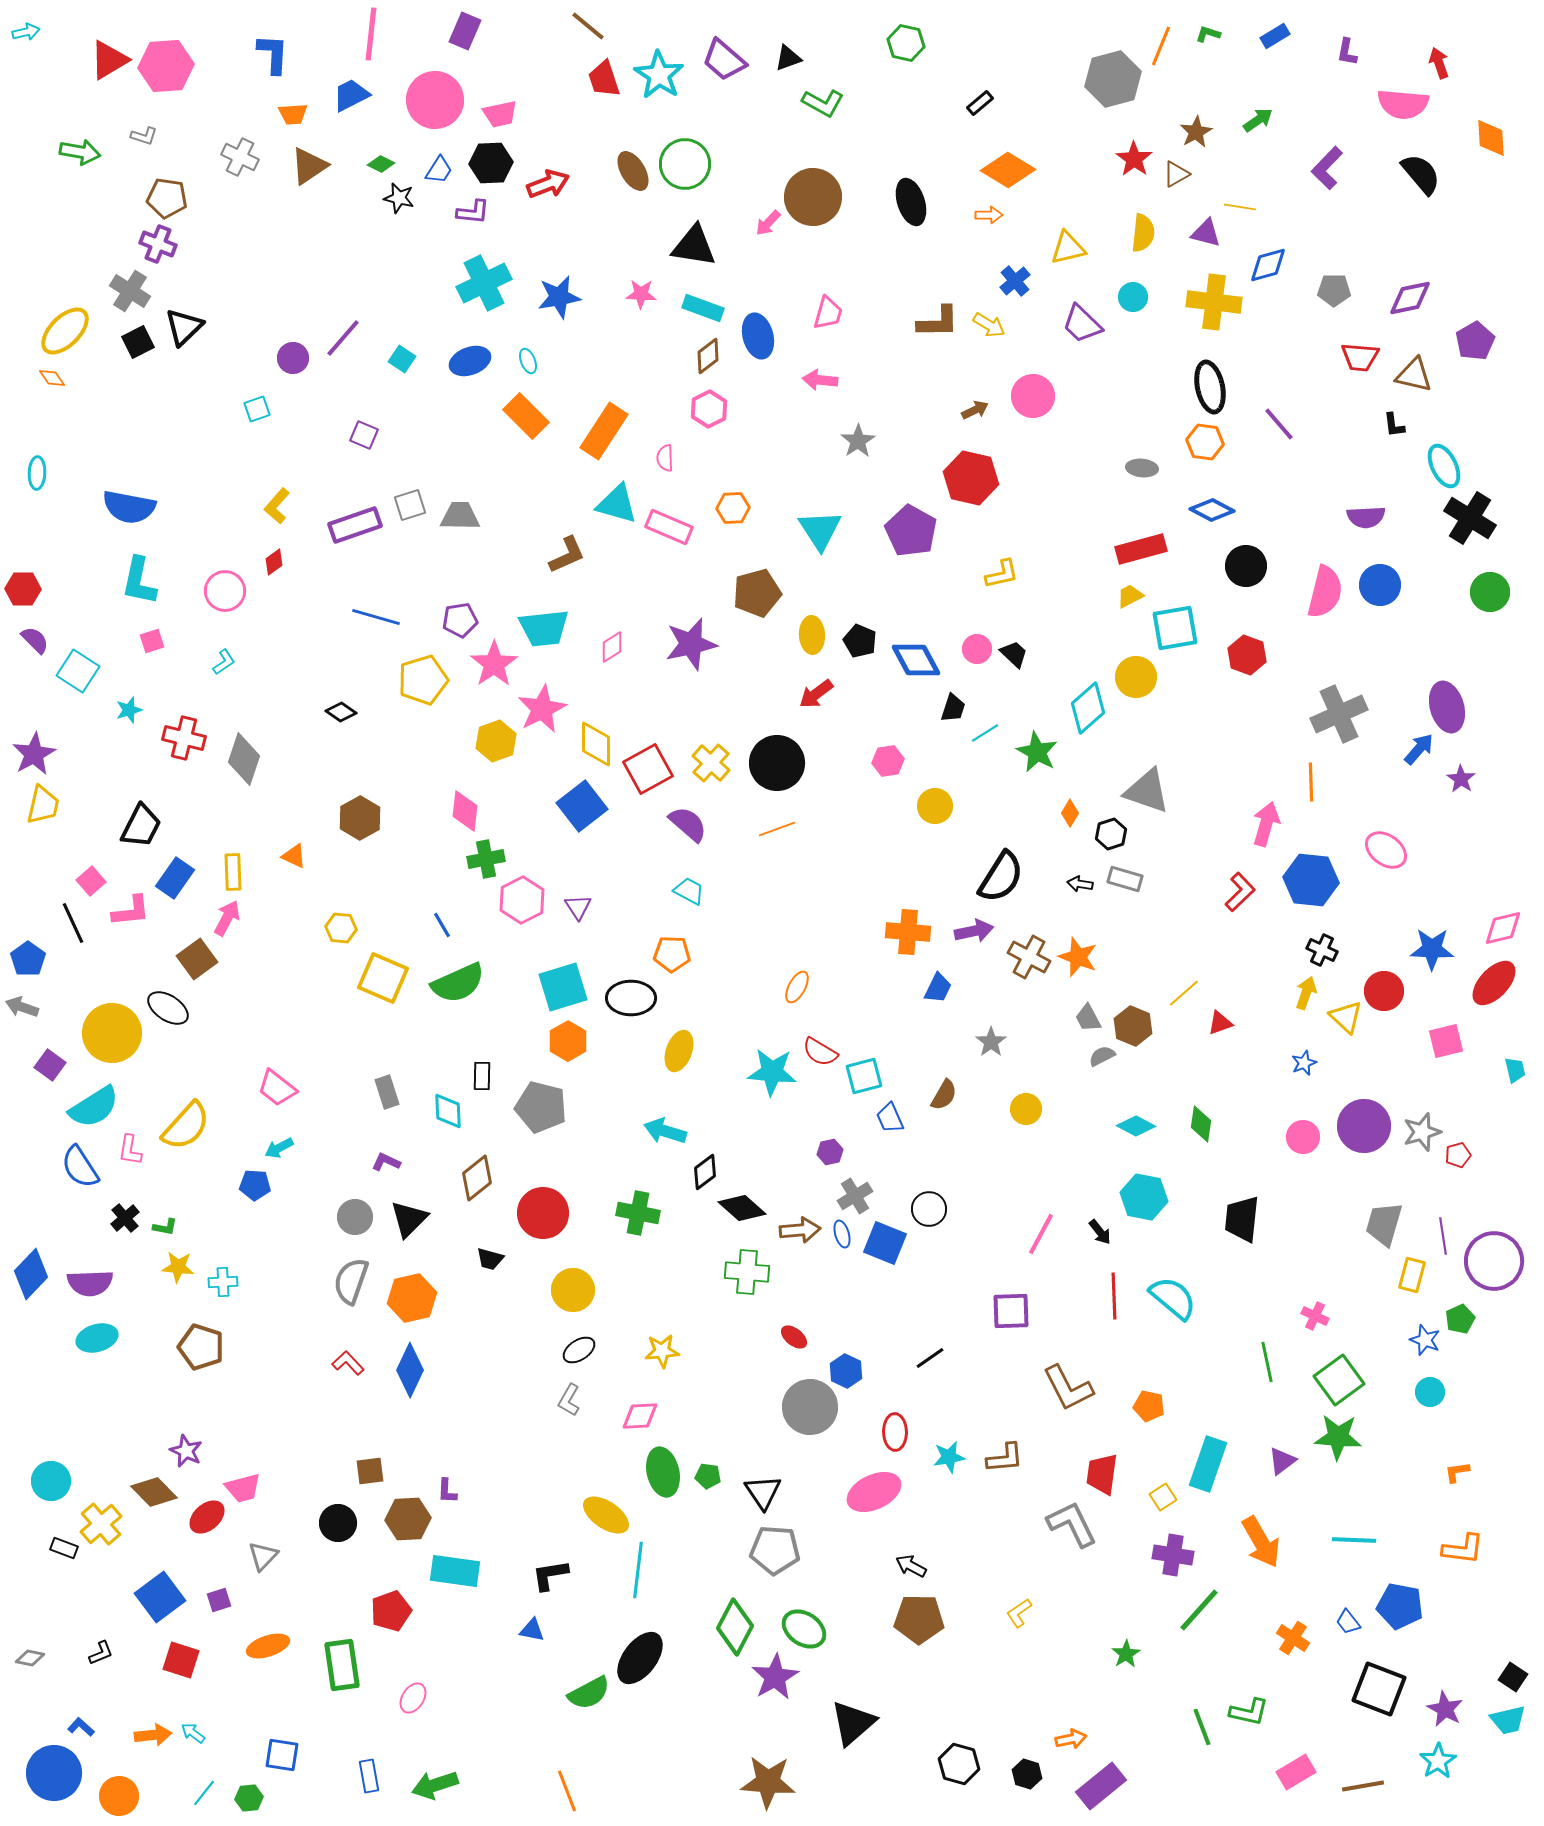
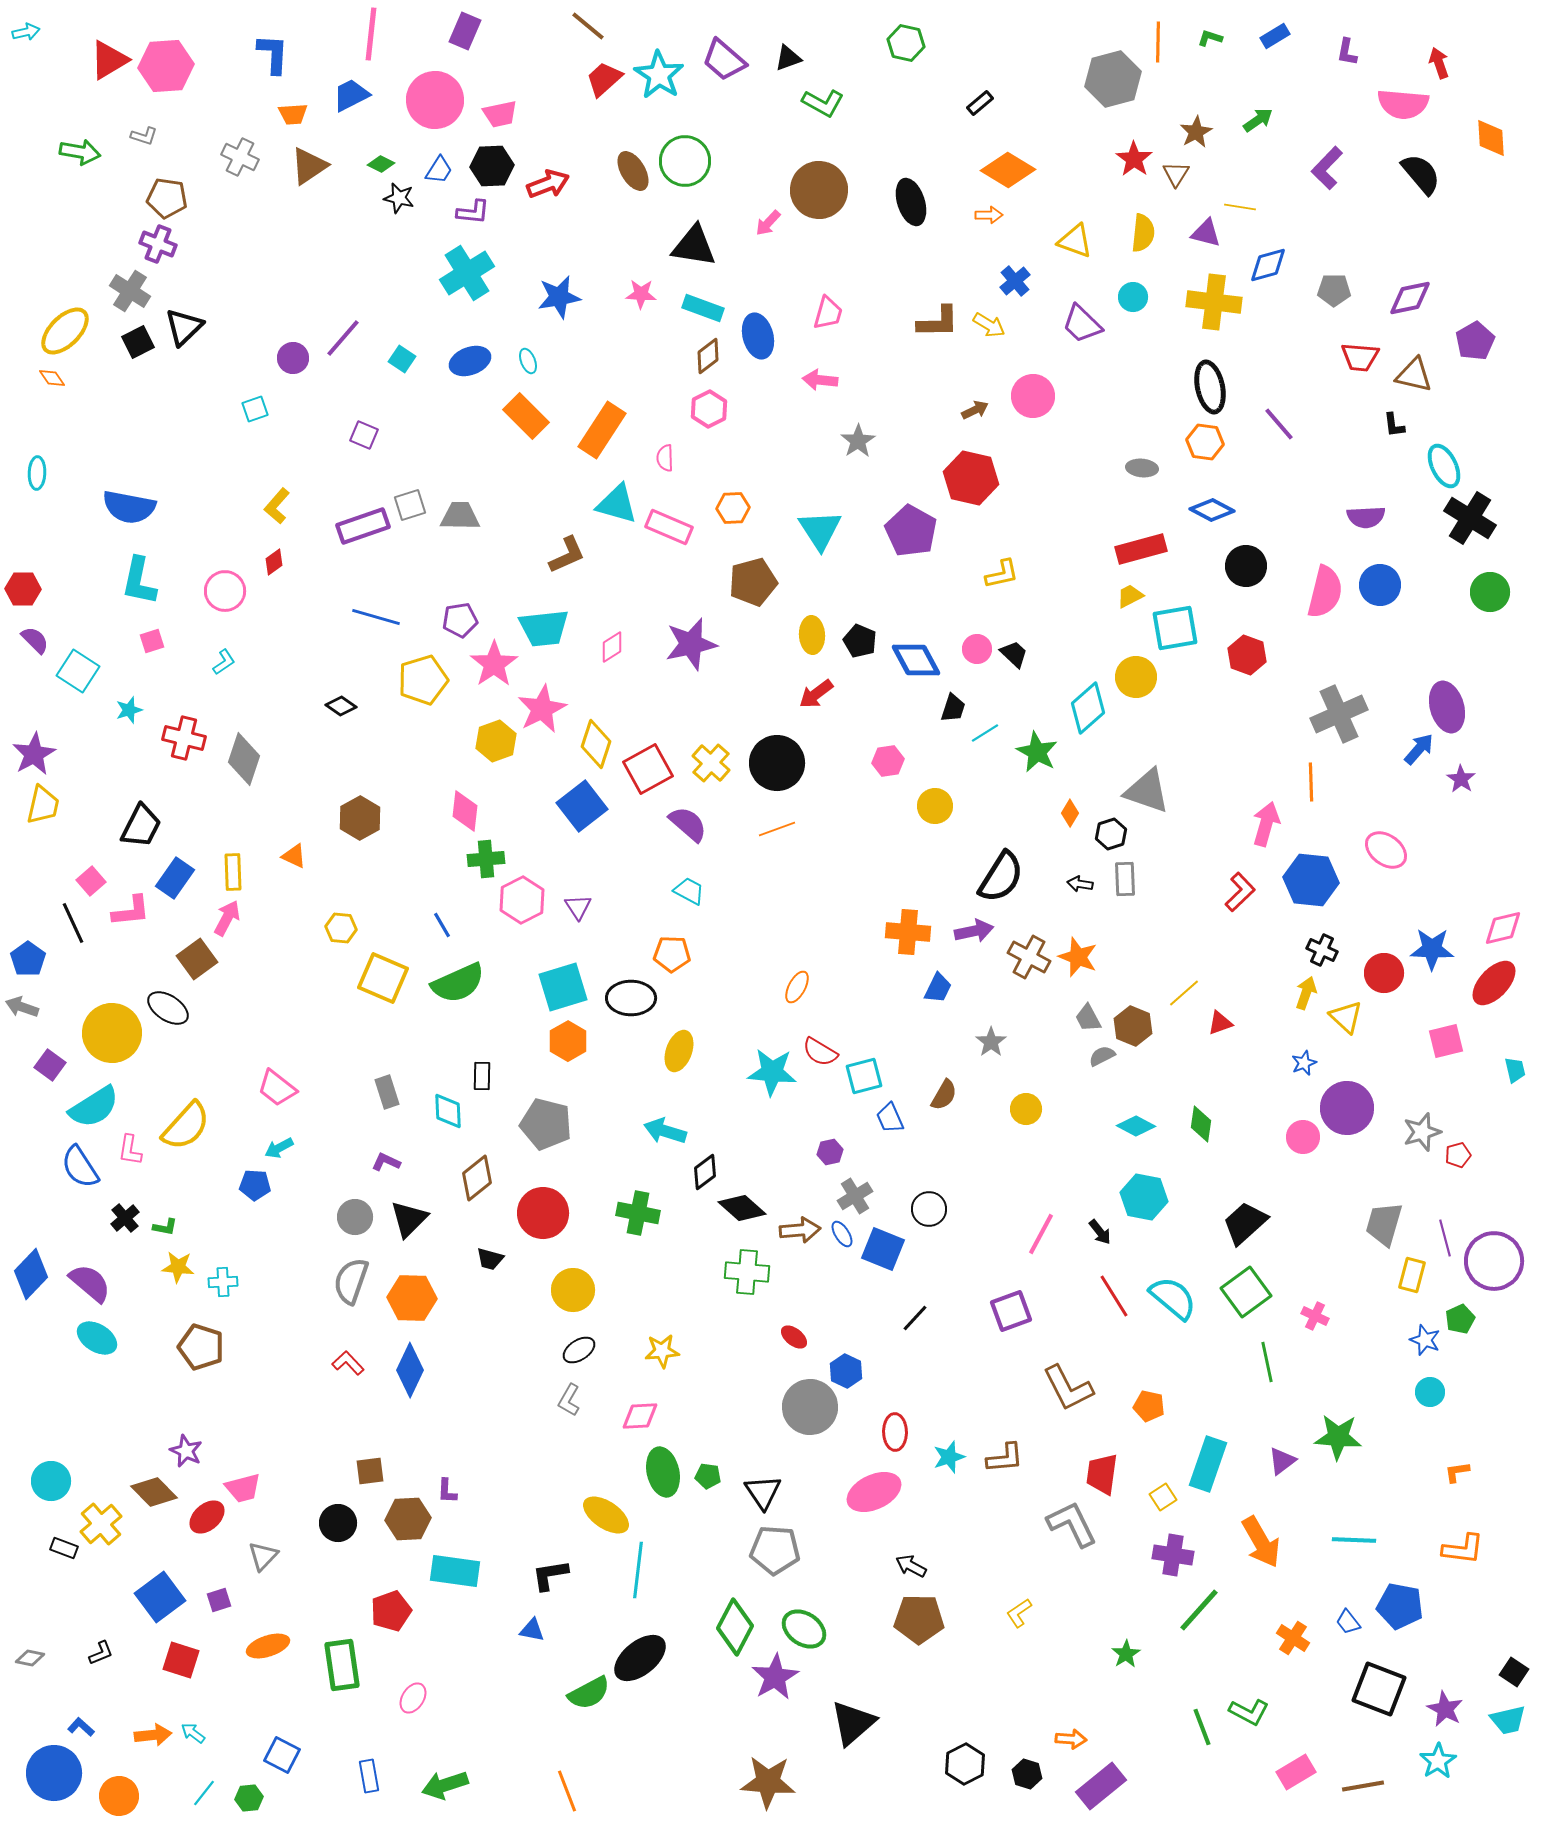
green L-shape at (1208, 34): moved 2 px right, 4 px down
orange line at (1161, 46): moved 3 px left, 4 px up; rotated 21 degrees counterclockwise
red trapezoid at (604, 79): rotated 66 degrees clockwise
black hexagon at (491, 163): moved 1 px right, 3 px down
green circle at (685, 164): moved 3 px up
brown triangle at (1176, 174): rotated 28 degrees counterclockwise
brown circle at (813, 197): moved 6 px right, 7 px up
yellow triangle at (1068, 248): moved 7 px right, 7 px up; rotated 33 degrees clockwise
cyan cross at (484, 283): moved 17 px left, 10 px up; rotated 6 degrees counterclockwise
cyan square at (257, 409): moved 2 px left
orange rectangle at (604, 431): moved 2 px left, 1 px up
purple rectangle at (355, 525): moved 8 px right, 1 px down
brown pentagon at (757, 593): moved 4 px left, 11 px up
black diamond at (341, 712): moved 6 px up
yellow diamond at (596, 744): rotated 18 degrees clockwise
green cross at (486, 859): rotated 6 degrees clockwise
gray rectangle at (1125, 879): rotated 72 degrees clockwise
red circle at (1384, 991): moved 18 px up
gray pentagon at (541, 1107): moved 5 px right, 17 px down
purple circle at (1364, 1126): moved 17 px left, 18 px up
black trapezoid at (1242, 1219): moved 3 px right, 4 px down; rotated 42 degrees clockwise
blue ellipse at (842, 1234): rotated 16 degrees counterclockwise
purple line at (1443, 1236): moved 2 px right, 2 px down; rotated 6 degrees counterclockwise
blue square at (885, 1243): moved 2 px left, 6 px down
purple semicircle at (90, 1283): rotated 138 degrees counterclockwise
red line at (1114, 1296): rotated 30 degrees counterclockwise
orange hexagon at (412, 1298): rotated 15 degrees clockwise
purple square at (1011, 1311): rotated 18 degrees counterclockwise
cyan ellipse at (97, 1338): rotated 48 degrees clockwise
black line at (930, 1358): moved 15 px left, 40 px up; rotated 12 degrees counterclockwise
green square at (1339, 1380): moved 93 px left, 88 px up
cyan star at (949, 1457): rotated 8 degrees counterclockwise
black ellipse at (640, 1658): rotated 14 degrees clockwise
black square at (1513, 1677): moved 1 px right, 5 px up
green L-shape at (1249, 1712): rotated 15 degrees clockwise
orange arrow at (1071, 1739): rotated 16 degrees clockwise
blue square at (282, 1755): rotated 18 degrees clockwise
black hexagon at (959, 1764): moved 6 px right; rotated 18 degrees clockwise
green arrow at (435, 1785): moved 10 px right
